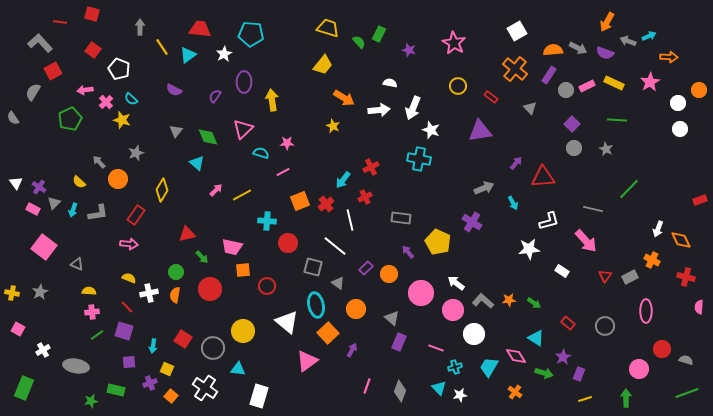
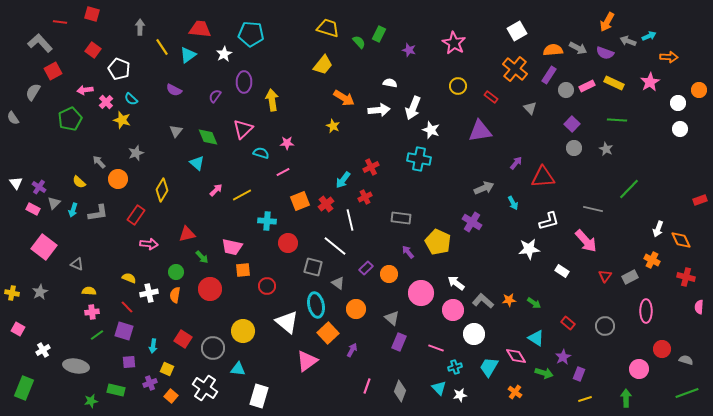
pink arrow at (129, 244): moved 20 px right
